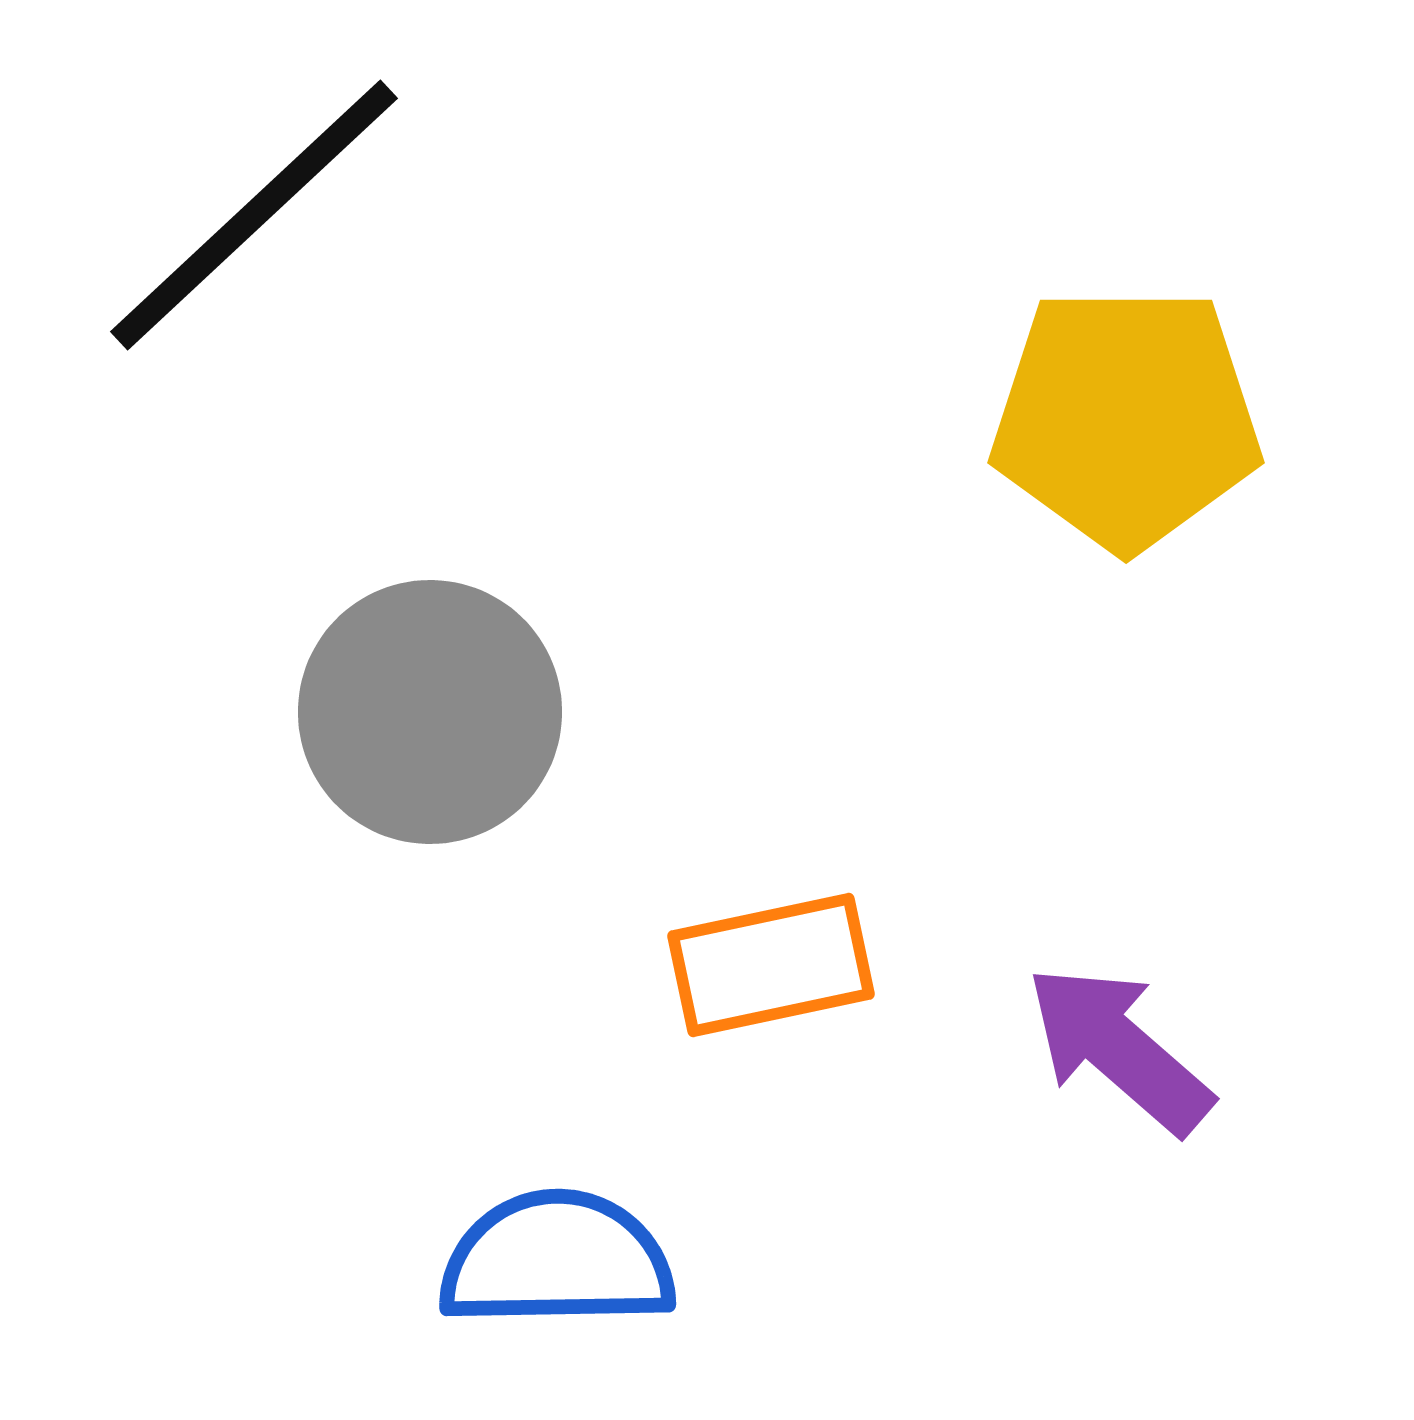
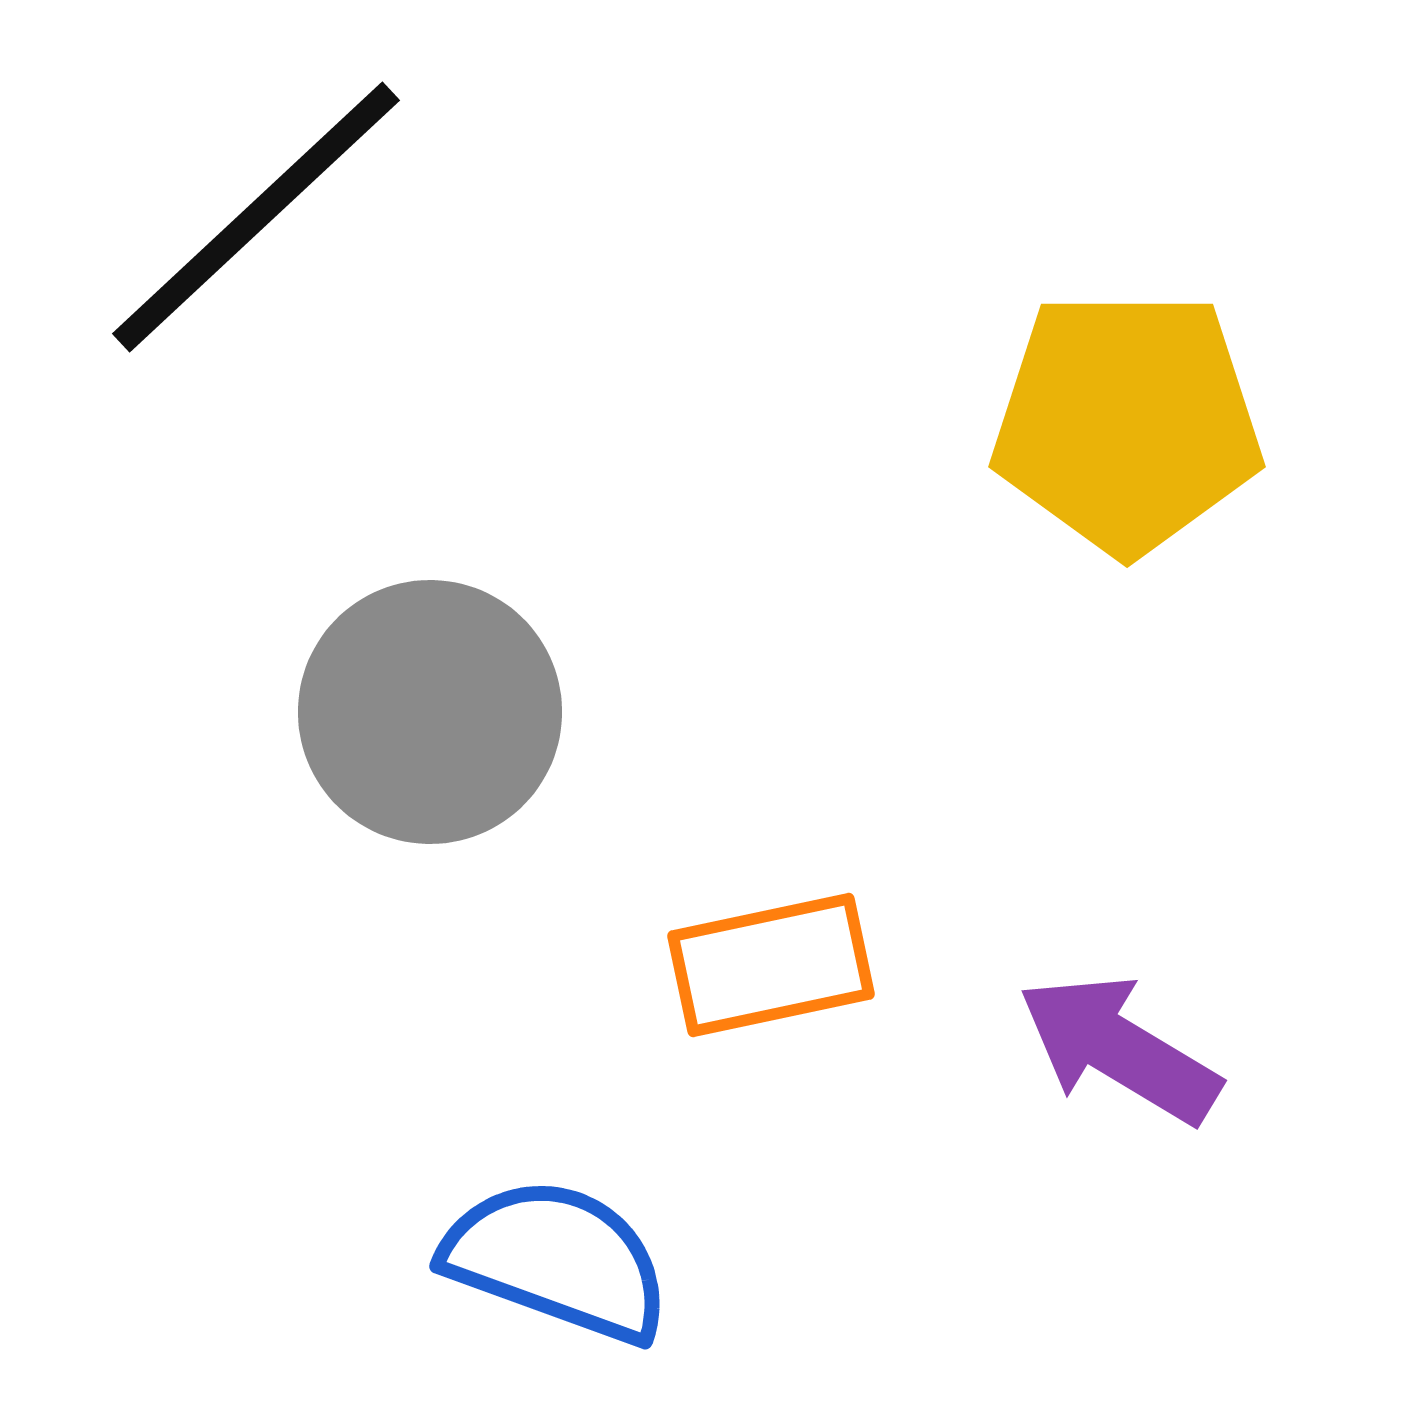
black line: moved 2 px right, 2 px down
yellow pentagon: moved 1 px right, 4 px down
purple arrow: rotated 10 degrees counterclockwise
blue semicircle: rotated 21 degrees clockwise
